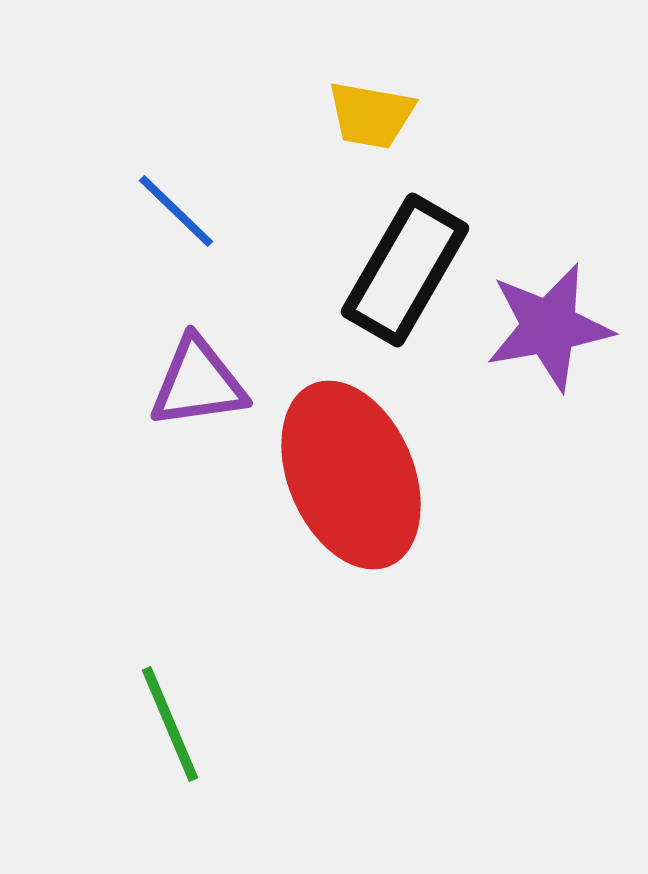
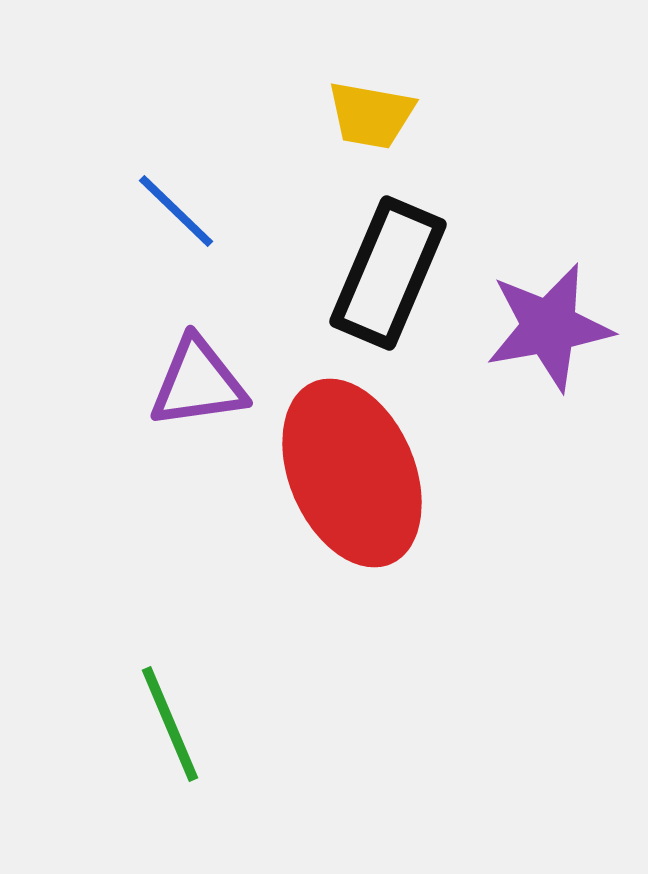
black rectangle: moved 17 px left, 3 px down; rotated 7 degrees counterclockwise
red ellipse: moved 1 px right, 2 px up
